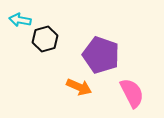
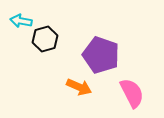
cyan arrow: moved 1 px right, 1 px down
